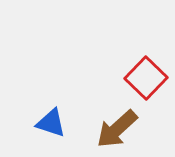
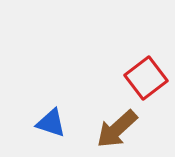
red square: rotated 9 degrees clockwise
